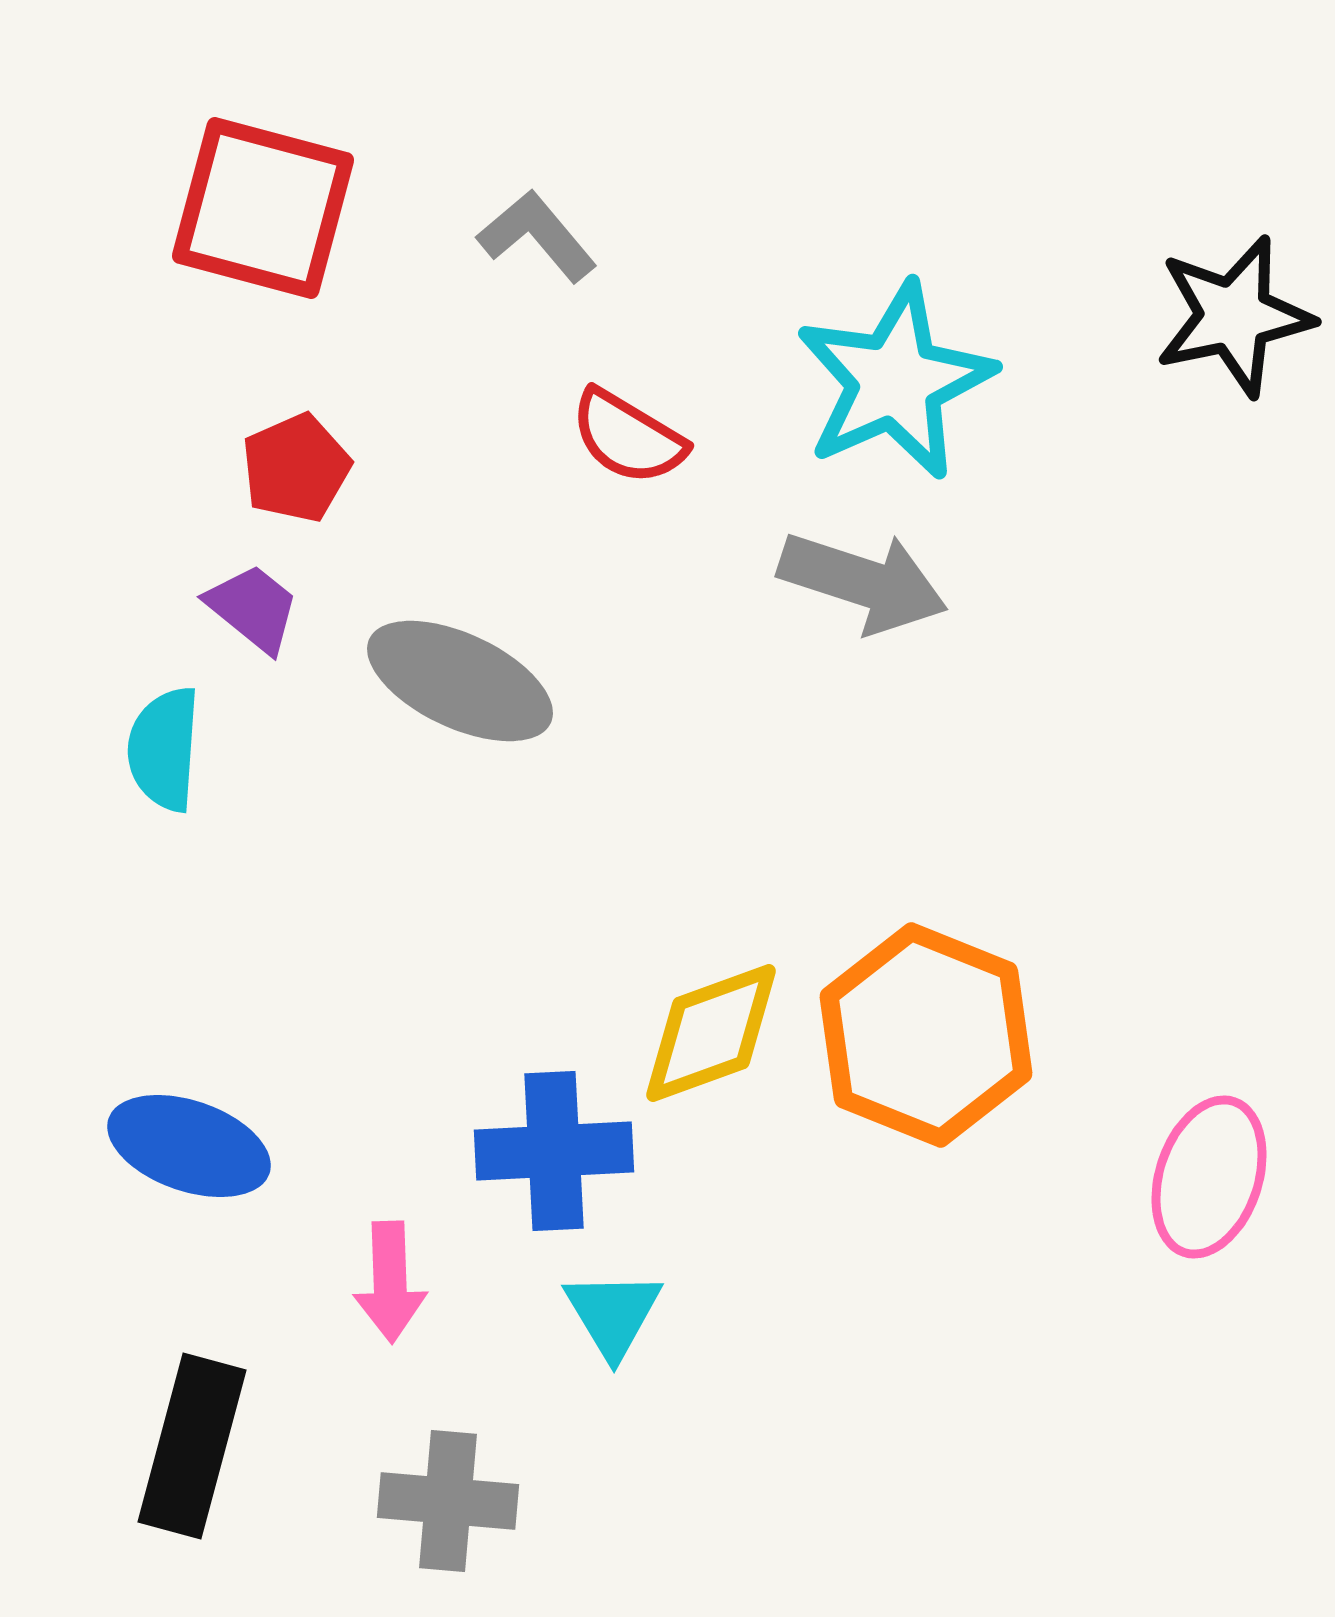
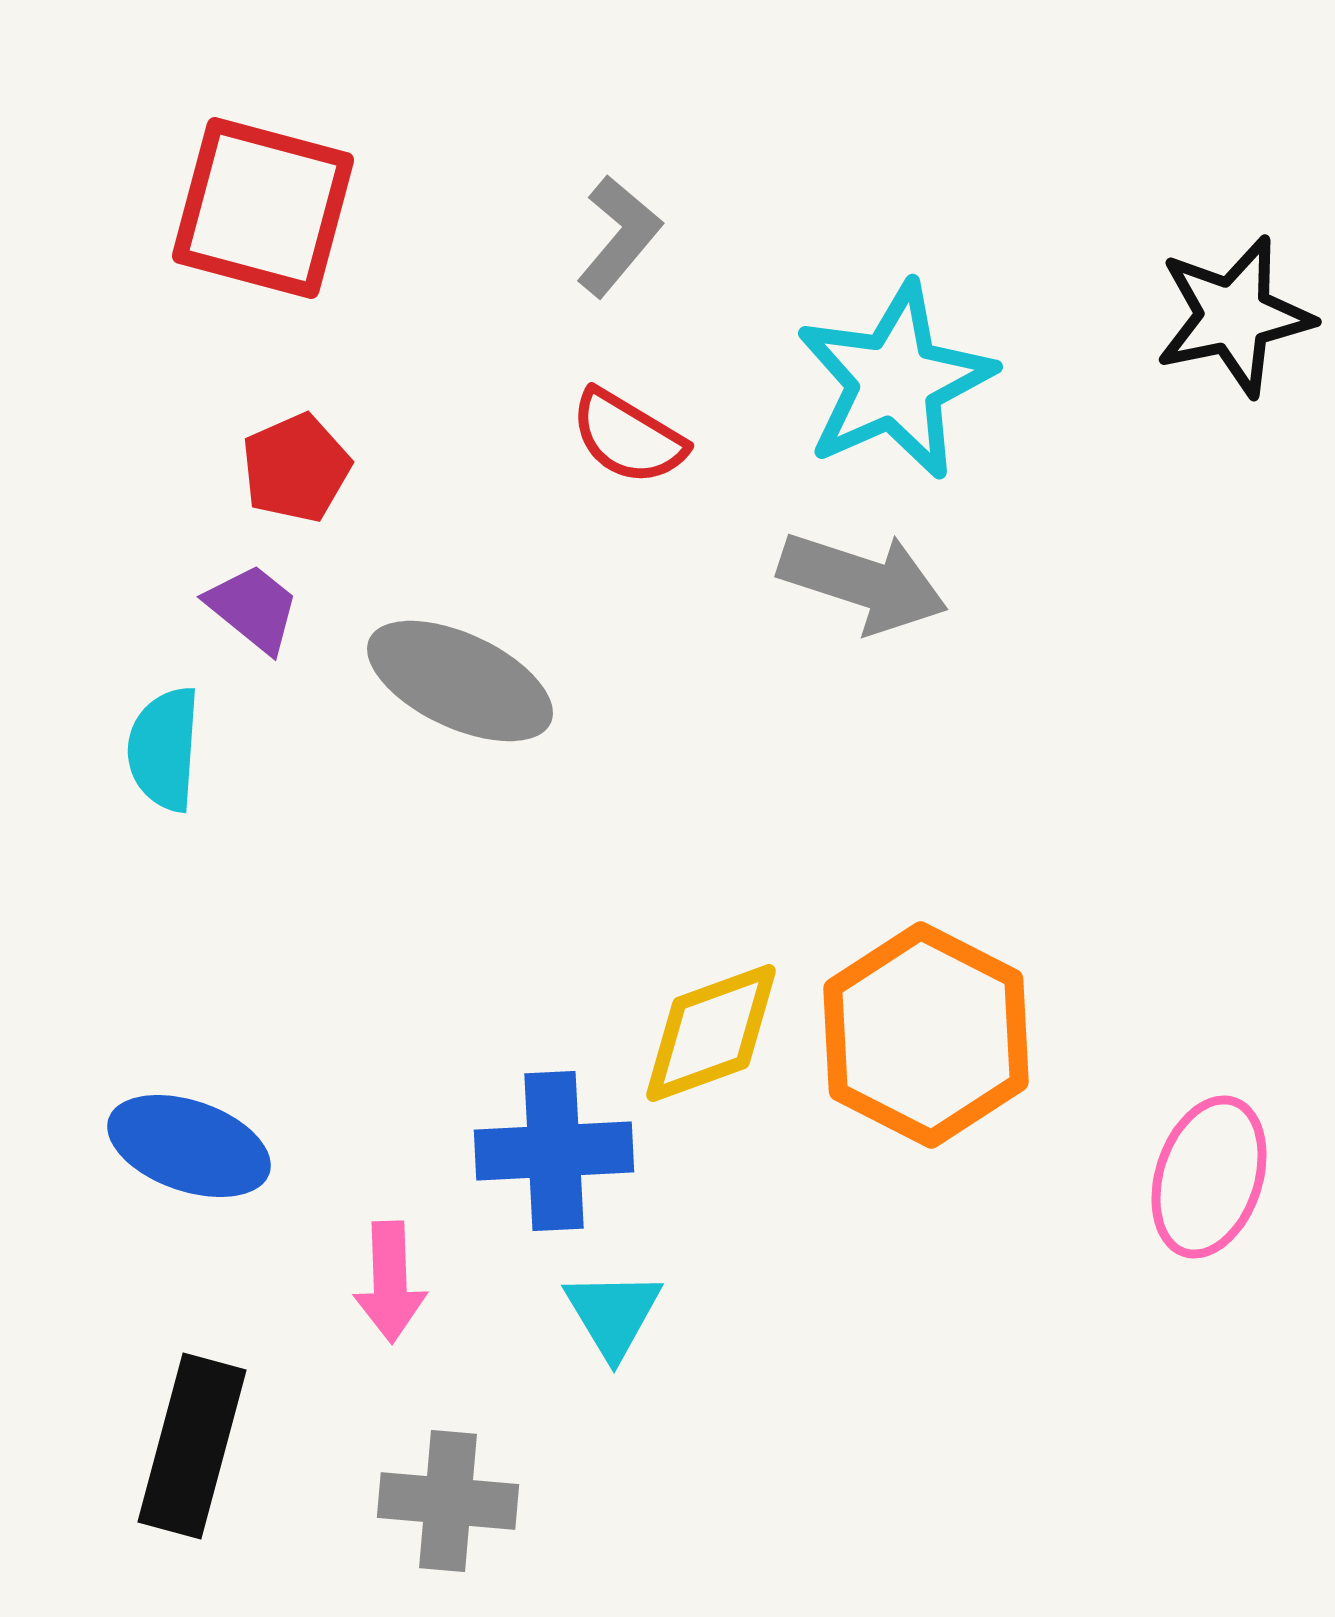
gray L-shape: moved 82 px right; rotated 80 degrees clockwise
orange hexagon: rotated 5 degrees clockwise
